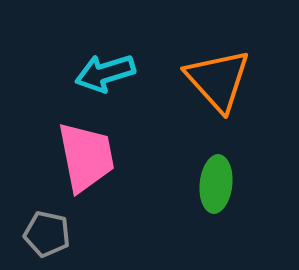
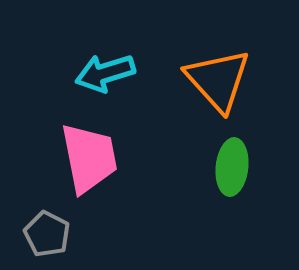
pink trapezoid: moved 3 px right, 1 px down
green ellipse: moved 16 px right, 17 px up
gray pentagon: rotated 15 degrees clockwise
